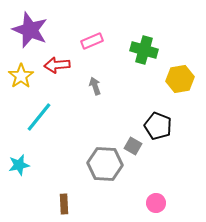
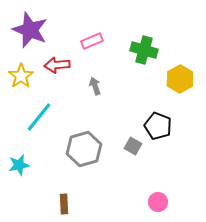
yellow hexagon: rotated 20 degrees counterclockwise
gray hexagon: moved 21 px left, 15 px up; rotated 20 degrees counterclockwise
pink circle: moved 2 px right, 1 px up
